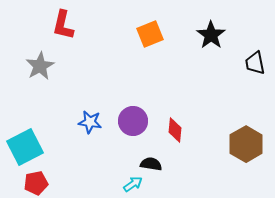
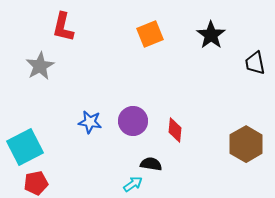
red L-shape: moved 2 px down
